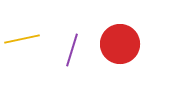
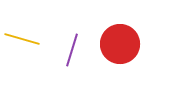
yellow line: rotated 28 degrees clockwise
